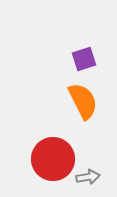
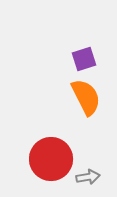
orange semicircle: moved 3 px right, 4 px up
red circle: moved 2 px left
